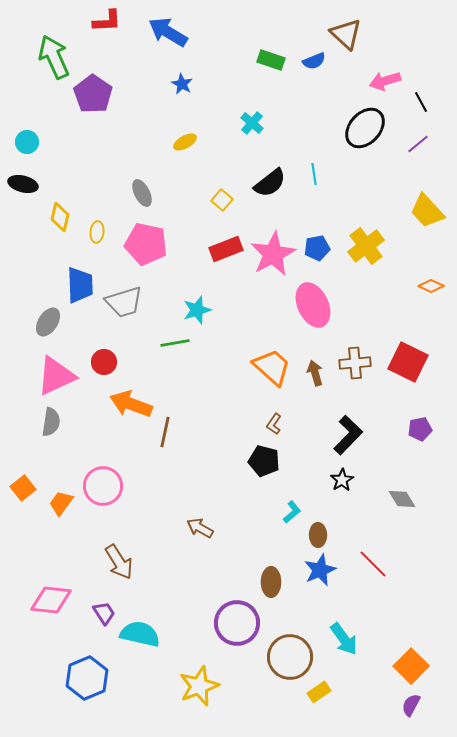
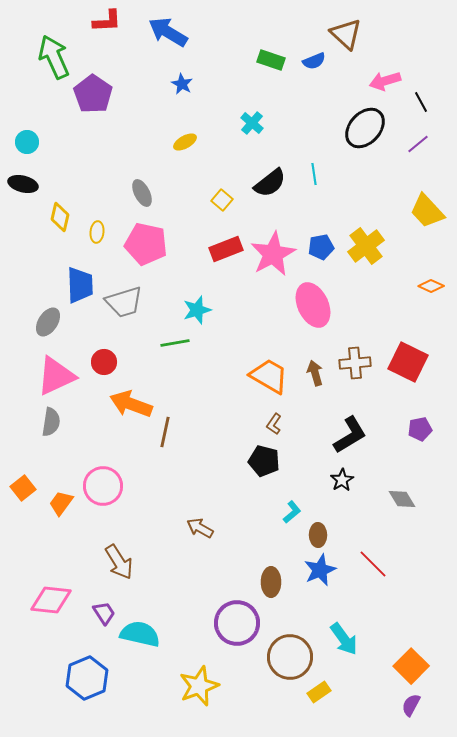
blue pentagon at (317, 248): moved 4 px right, 1 px up
orange trapezoid at (272, 367): moved 3 px left, 9 px down; rotated 12 degrees counterclockwise
black L-shape at (348, 435): moved 2 px right; rotated 15 degrees clockwise
